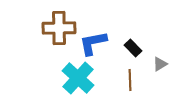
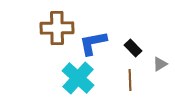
brown cross: moved 2 px left
